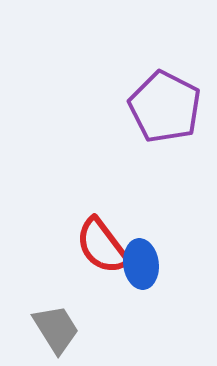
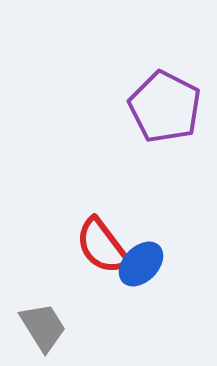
blue ellipse: rotated 51 degrees clockwise
gray trapezoid: moved 13 px left, 2 px up
